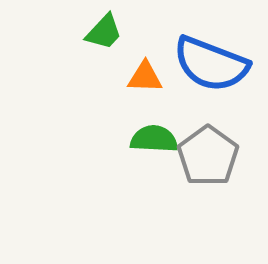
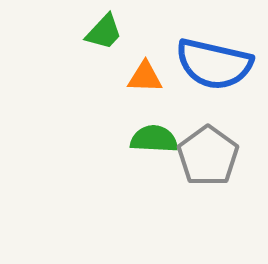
blue semicircle: moved 3 px right; rotated 8 degrees counterclockwise
